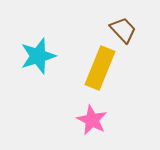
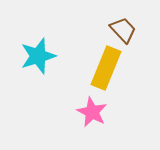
yellow rectangle: moved 6 px right
pink star: moved 8 px up
